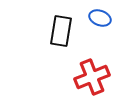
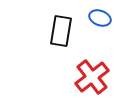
red cross: rotated 16 degrees counterclockwise
